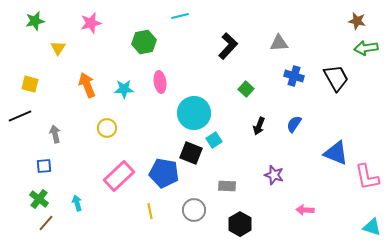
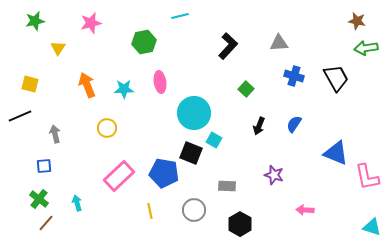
cyan square: rotated 28 degrees counterclockwise
